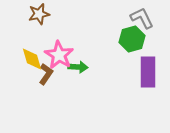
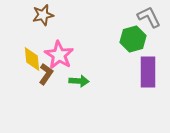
brown star: moved 4 px right, 1 px down
gray L-shape: moved 7 px right, 1 px up
green hexagon: moved 1 px right
yellow diamond: rotated 10 degrees clockwise
green arrow: moved 1 px right, 14 px down
